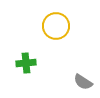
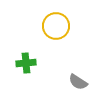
gray semicircle: moved 5 px left
